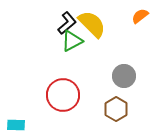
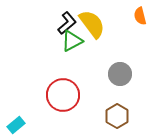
orange semicircle: rotated 66 degrees counterclockwise
yellow semicircle: rotated 8 degrees clockwise
gray circle: moved 4 px left, 2 px up
brown hexagon: moved 1 px right, 7 px down
cyan rectangle: rotated 42 degrees counterclockwise
